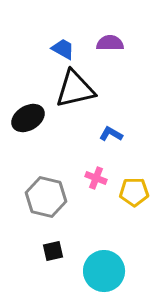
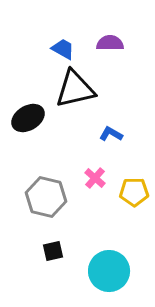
pink cross: moved 1 px left; rotated 20 degrees clockwise
cyan circle: moved 5 px right
